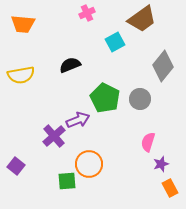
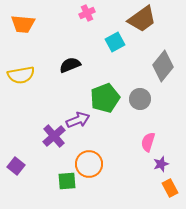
green pentagon: rotated 24 degrees clockwise
